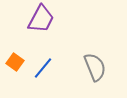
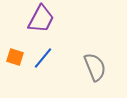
orange square: moved 5 px up; rotated 18 degrees counterclockwise
blue line: moved 10 px up
